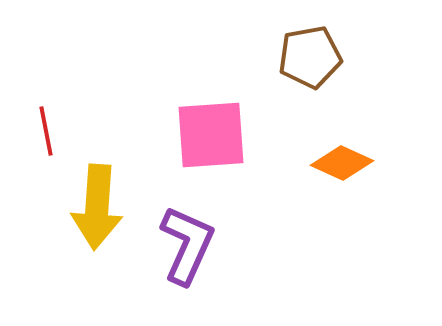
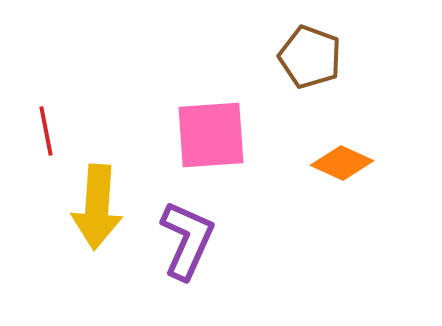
brown pentagon: rotated 30 degrees clockwise
purple L-shape: moved 5 px up
